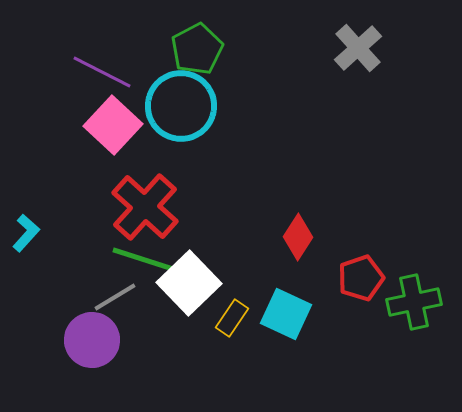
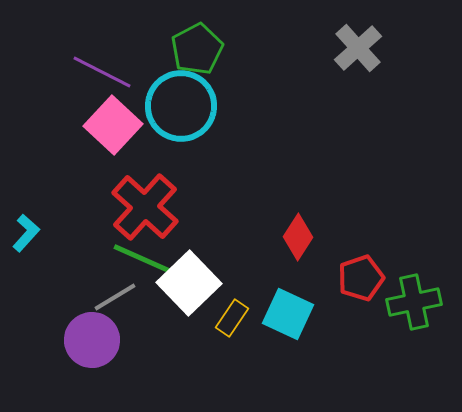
green line: rotated 6 degrees clockwise
cyan square: moved 2 px right
